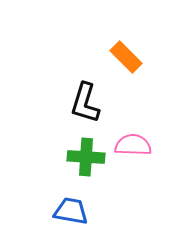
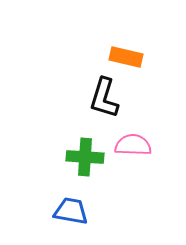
orange rectangle: rotated 32 degrees counterclockwise
black L-shape: moved 19 px right, 5 px up
green cross: moved 1 px left
